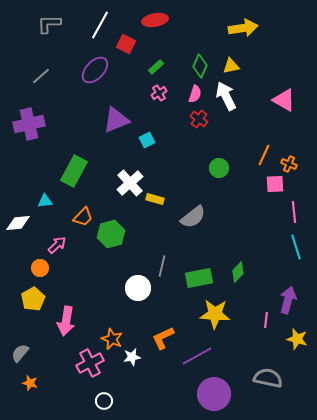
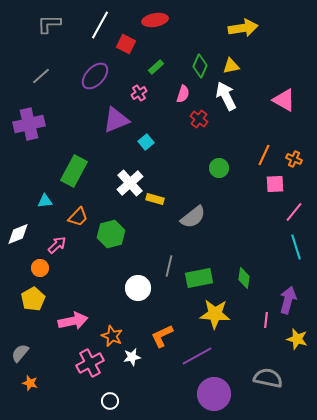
purple ellipse at (95, 70): moved 6 px down
pink cross at (159, 93): moved 20 px left
pink semicircle at (195, 94): moved 12 px left
cyan square at (147, 140): moved 1 px left, 2 px down; rotated 14 degrees counterclockwise
orange cross at (289, 164): moved 5 px right, 5 px up
pink line at (294, 212): rotated 45 degrees clockwise
orange trapezoid at (83, 217): moved 5 px left
white diamond at (18, 223): moved 11 px down; rotated 15 degrees counterclockwise
gray line at (162, 266): moved 7 px right
green diamond at (238, 272): moved 6 px right, 6 px down; rotated 35 degrees counterclockwise
pink arrow at (66, 321): moved 7 px right; rotated 112 degrees counterclockwise
orange L-shape at (163, 338): moved 1 px left, 2 px up
orange star at (112, 339): moved 3 px up
white circle at (104, 401): moved 6 px right
